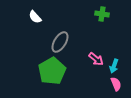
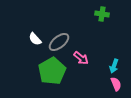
white semicircle: moved 22 px down
gray ellipse: moved 1 px left; rotated 20 degrees clockwise
pink arrow: moved 15 px left, 1 px up
